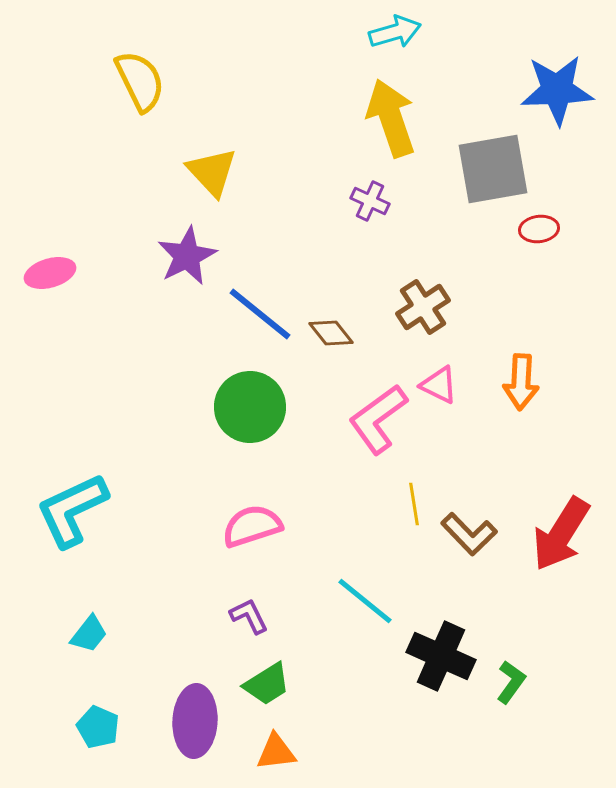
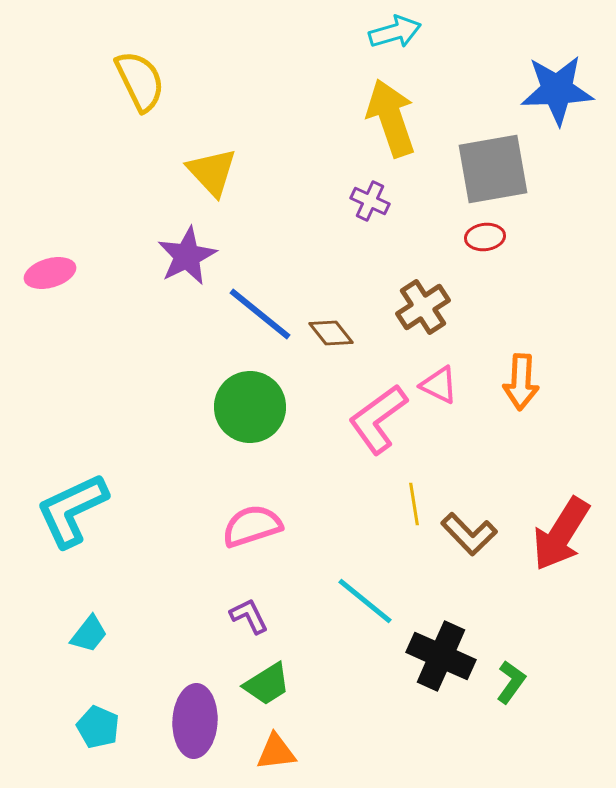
red ellipse: moved 54 px left, 8 px down
